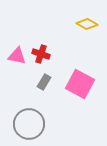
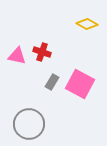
red cross: moved 1 px right, 2 px up
gray rectangle: moved 8 px right
